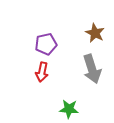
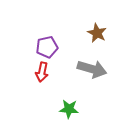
brown star: moved 2 px right
purple pentagon: moved 1 px right, 3 px down
gray arrow: rotated 56 degrees counterclockwise
